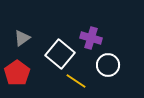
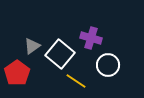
gray triangle: moved 10 px right, 8 px down
